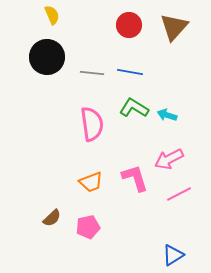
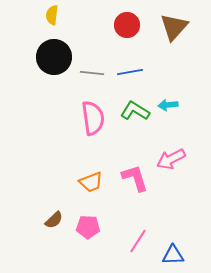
yellow semicircle: rotated 150 degrees counterclockwise
red circle: moved 2 px left
black circle: moved 7 px right
blue line: rotated 20 degrees counterclockwise
green L-shape: moved 1 px right, 3 px down
cyan arrow: moved 1 px right, 10 px up; rotated 24 degrees counterclockwise
pink semicircle: moved 1 px right, 6 px up
pink arrow: moved 2 px right
pink line: moved 41 px left, 47 px down; rotated 30 degrees counterclockwise
brown semicircle: moved 2 px right, 2 px down
pink pentagon: rotated 15 degrees clockwise
blue triangle: rotated 30 degrees clockwise
